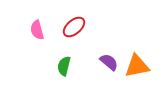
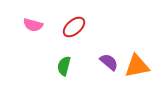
pink semicircle: moved 4 px left, 5 px up; rotated 60 degrees counterclockwise
